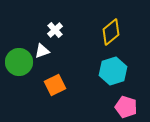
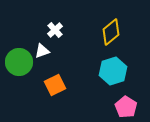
pink pentagon: rotated 15 degrees clockwise
